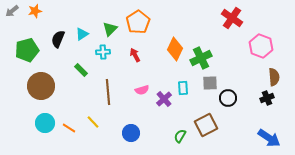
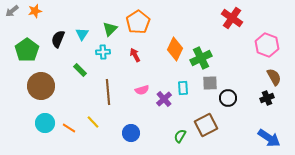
cyan triangle: rotated 24 degrees counterclockwise
pink hexagon: moved 6 px right, 1 px up
green pentagon: rotated 20 degrees counterclockwise
green rectangle: moved 1 px left
brown semicircle: rotated 24 degrees counterclockwise
